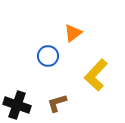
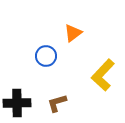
blue circle: moved 2 px left
yellow L-shape: moved 7 px right
black cross: moved 2 px up; rotated 20 degrees counterclockwise
